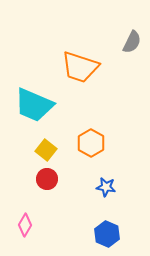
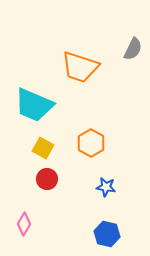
gray semicircle: moved 1 px right, 7 px down
yellow square: moved 3 px left, 2 px up; rotated 10 degrees counterclockwise
pink diamond: moved 1 px left, 1 px up
blue hexagon: rotated 10 degrees counterclockwise
